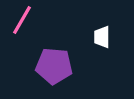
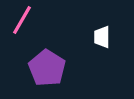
purple pentagon: moved 7 px left, 2 px down; rotated 27 degrees clockwise
